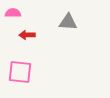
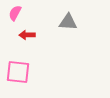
pink semicircle: moved 2 px right; rotated 63 degrees counterclockwise
pink square: moved 2 px left
